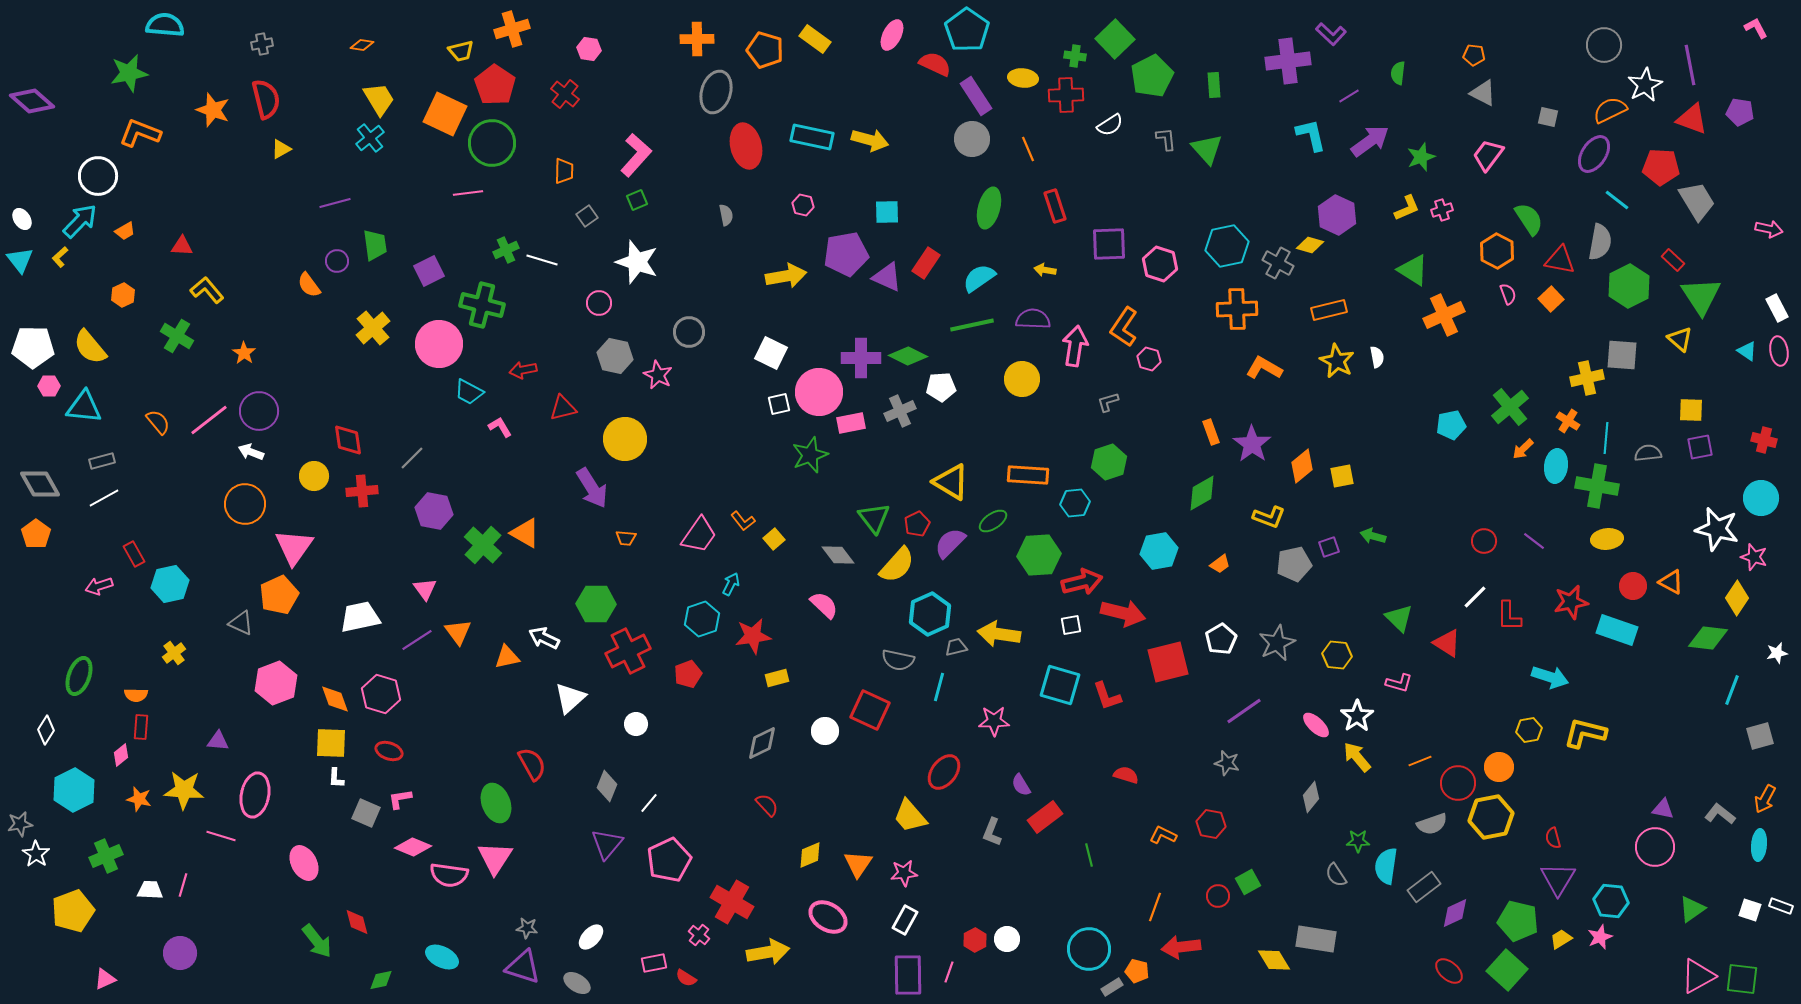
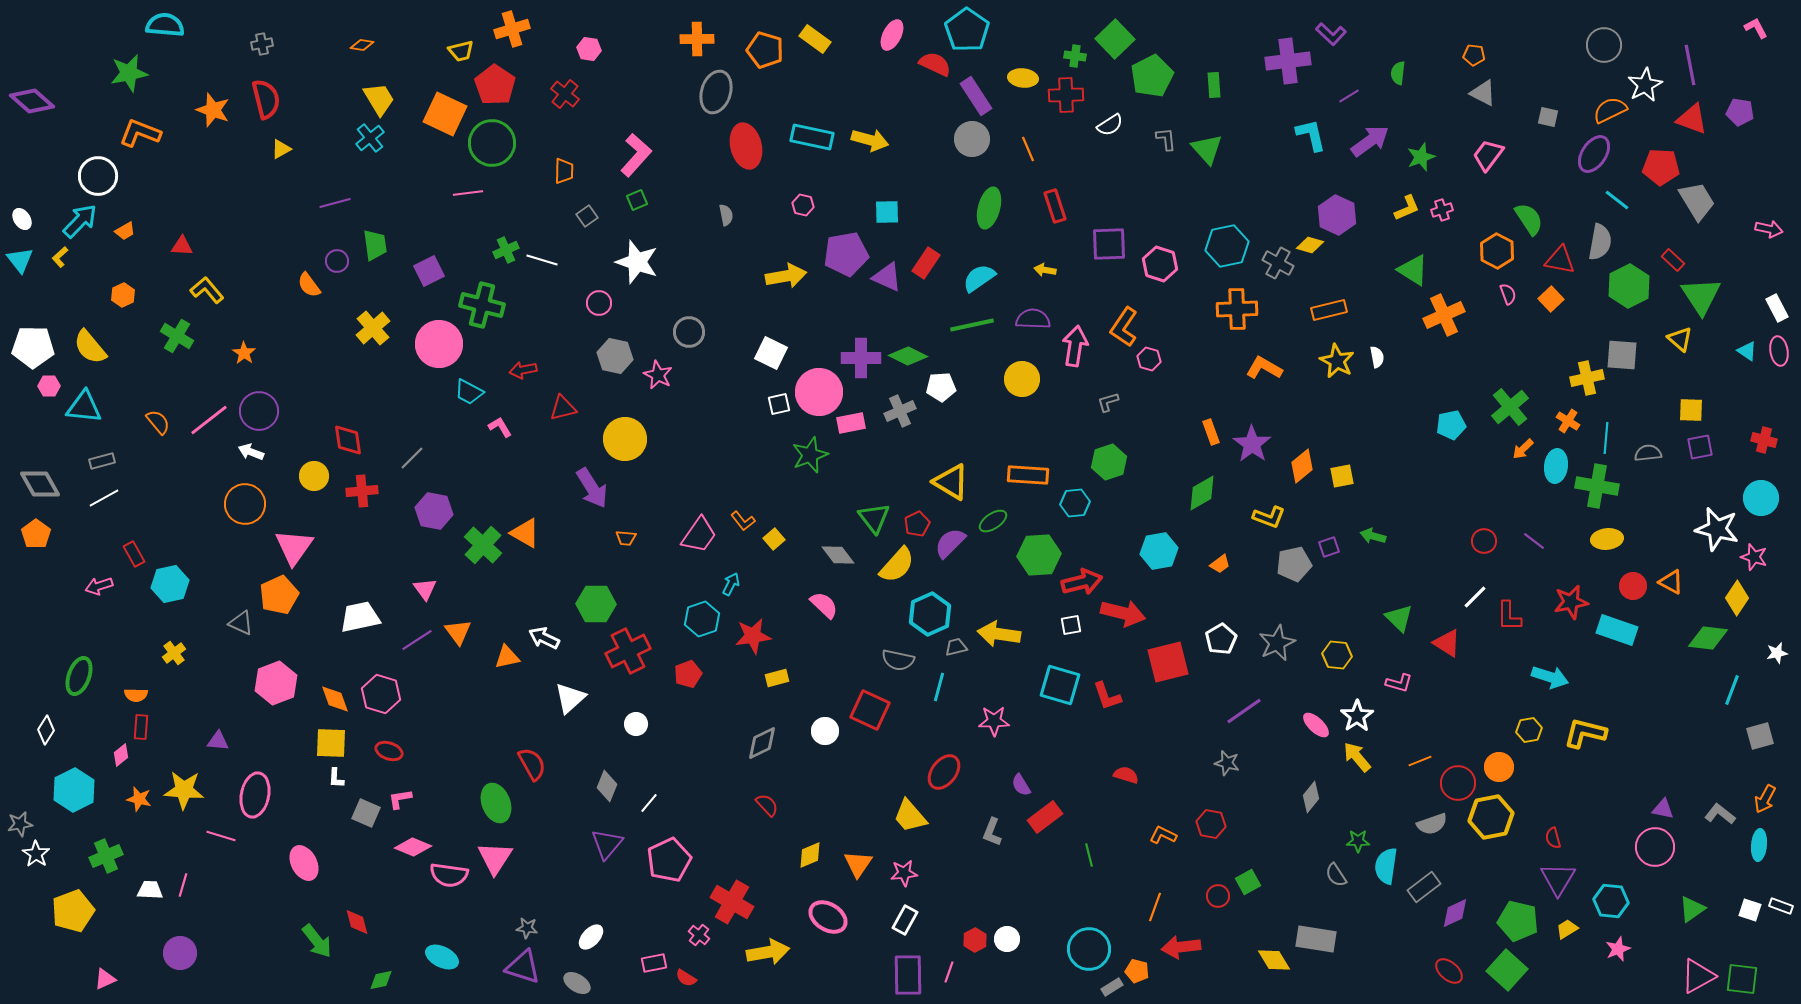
pink star at (1600, 937): moved 18 px right, 12 px down
yellow trapezoid at (1561, 939): moved 6 px right, 10 px up
